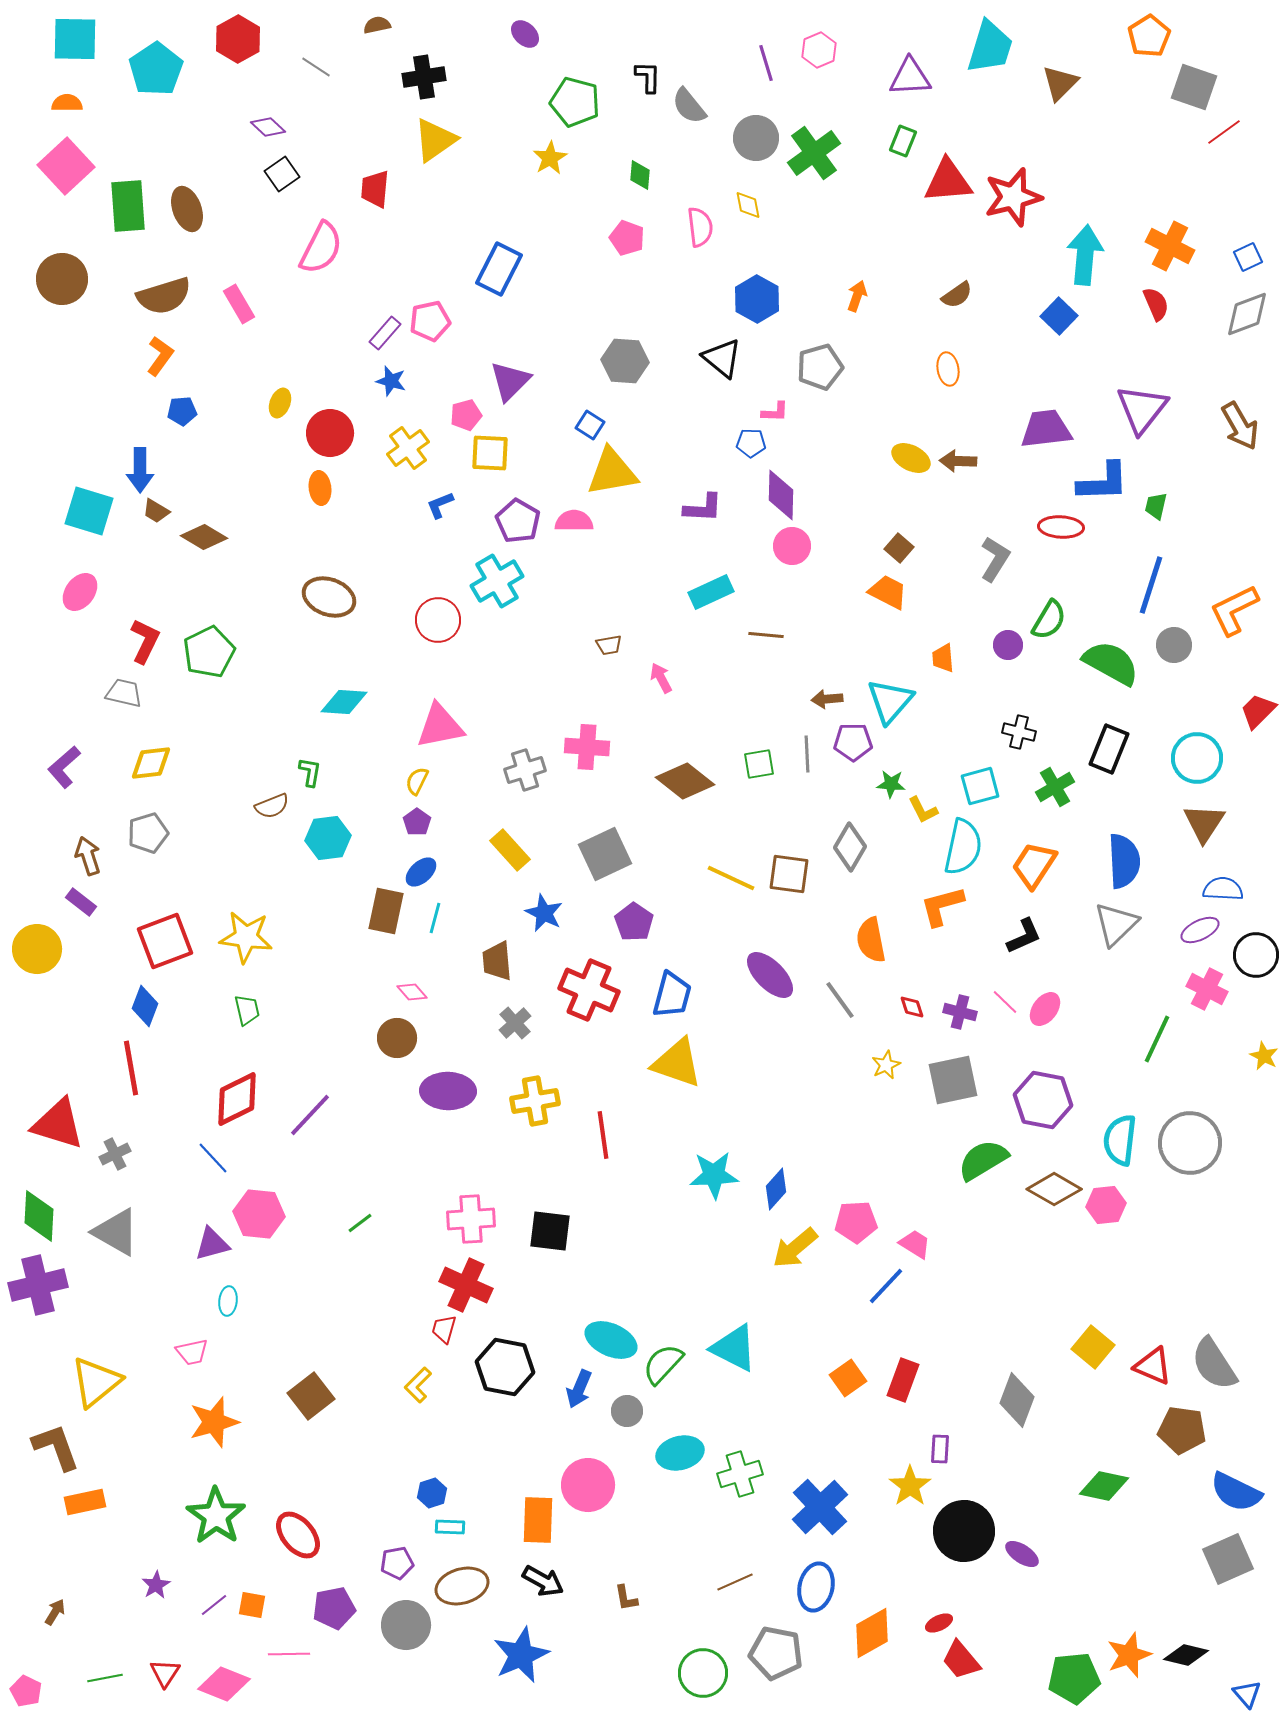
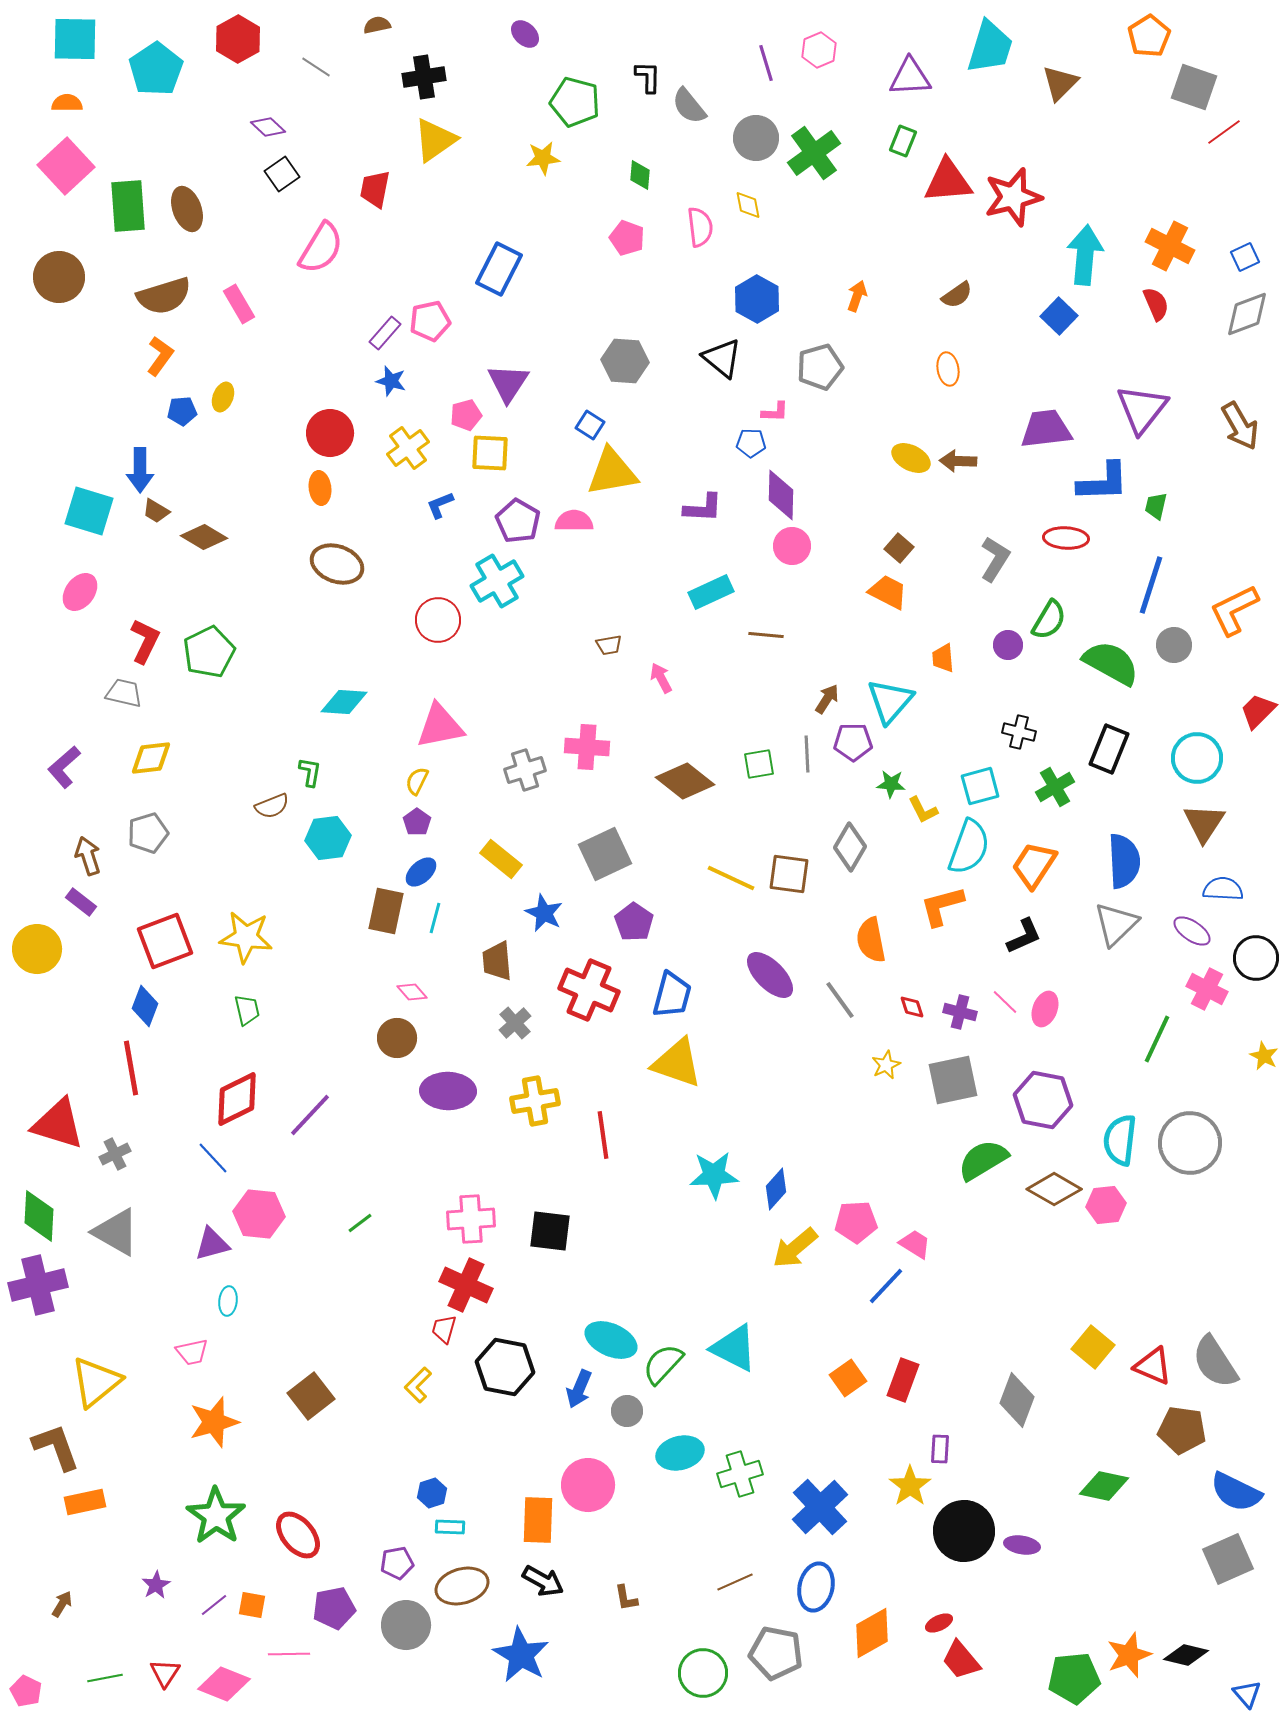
yellow star at (550, 158): moved 7 px left; rotated 24 degrees clockwise
red trapezoid at (375, 189): rotated 6 degrees clockwise
pink semicircle at (321, 248): rotated 4 degrees clockwise
blue square at (1248, 257): moved 3 px left
brown circle at (62, 279): moved 3 px left, 2 px up
purple triangle at (510, 381): moved 2 px left, 2 px down; rotated 12 degrees counterclockwise
yellow ellipse at (280, 403): moved 57 px left, 6 px up
red ellipse at (1061, 527): moved 5 px right, 11 px down
brown ellipse at (329, 597): moved 8 px right, 33 px up
brown arrow at (827, 699): rotated 128 degrees clockwise
yellow diamond at (151, 763): moved 5 px up
cyan semicircle at (963, 847): moved 6 px right; rotated 8 degrees clockwise
yellow rectangle at (510, 850): moved 9 px left, 9 px down; rotated 9 degrees counterclockwise
purple ellipse at (1200, 930): moved 8 px left, 1 px down; rotated 60 degrees clockwise
black circle at (1256, 955): moved 3 px down
pink ellipse at (1045, 1009): rotated 16 degrees counterclockwise
gray semicircle at (1214, 1364): moved 1 px right, 2 px up
purple ellipse at (1022, 1554): moved 9 px up; rotated 24 degrees counterclockwise
brown arrow at (55, 1612): moved 7 px right, 8 px up
blue star at (521, 1655): rotated 18 degrees counterclockwise
